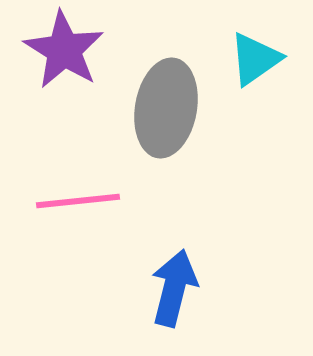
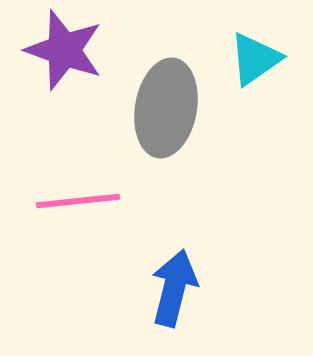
purple star: rotated 12 degrees counterclockwise
